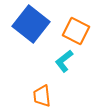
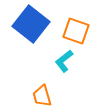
orange square: rotated 8 degrees counterclockwise
orange trapezoid: rotated 10 degrees counterclockwise
